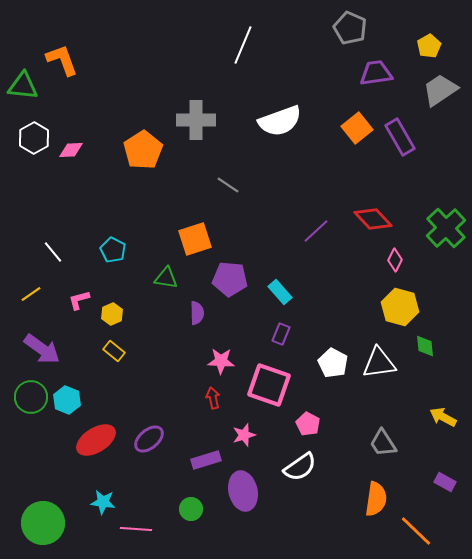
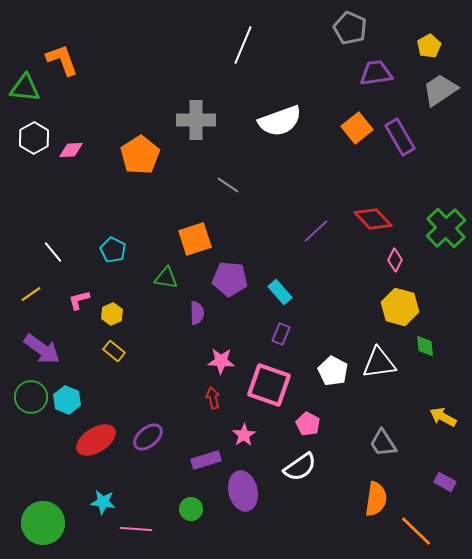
green triangle at (23, 86): moved 2 px right, 2 px down
orange pentagon at (143, 150): moved 3 px left, 5 px down
white pentagon at (333, 363): moved 8 px down
pink star at (244, 435): rotated 15 degrees counterclockwise
purple ellipse at (149, 439): moved 1 px left, 2 px up
